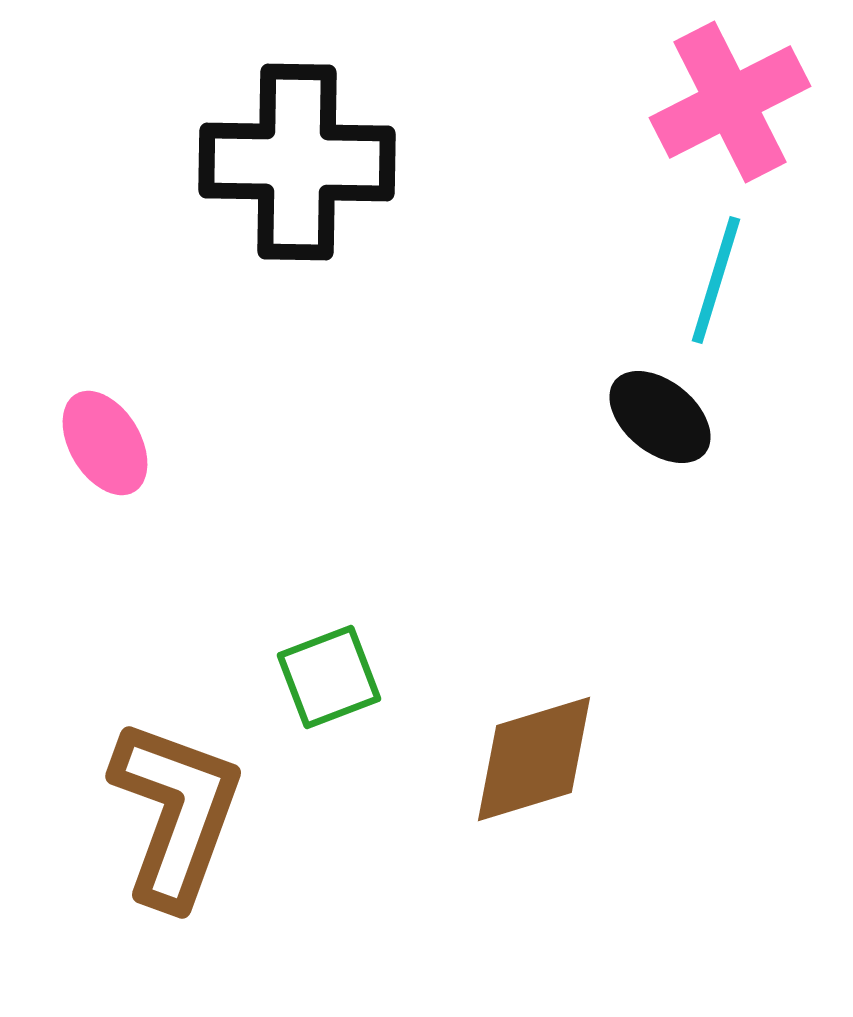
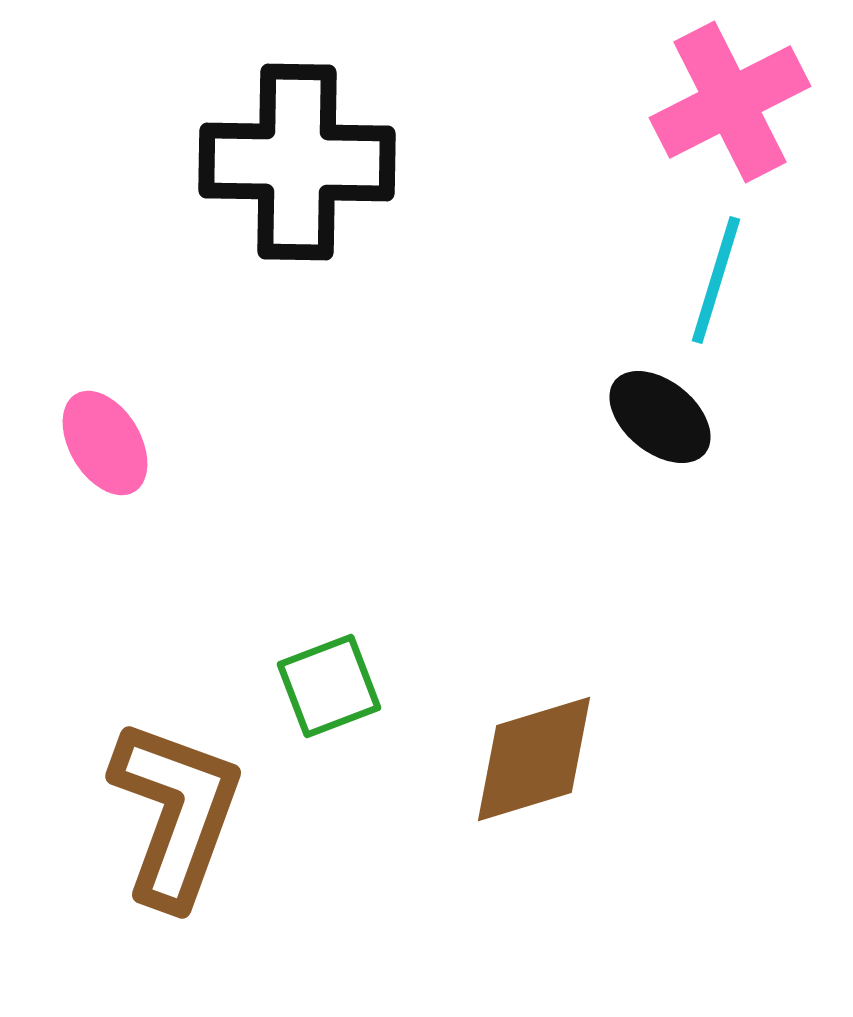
green square: moved 9 px down
